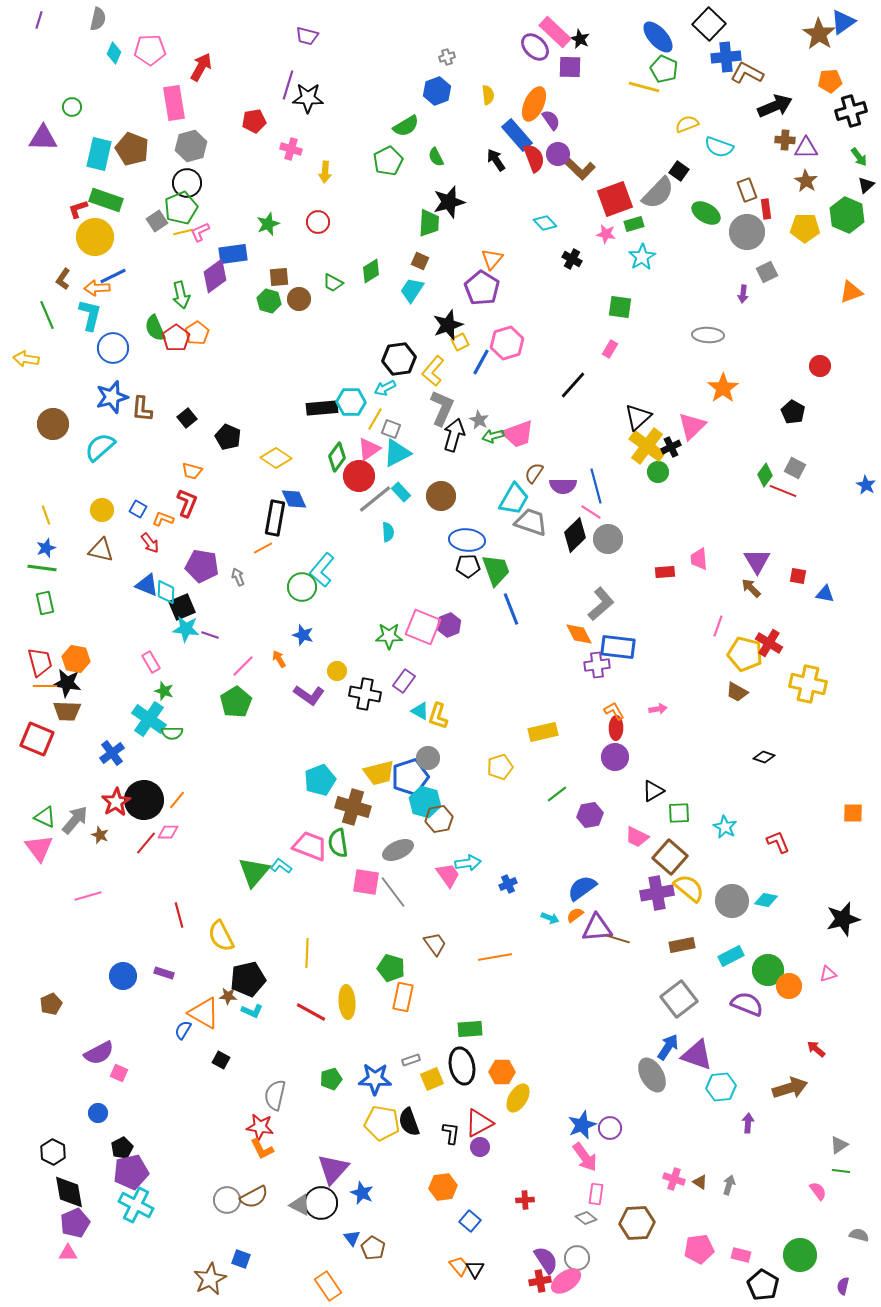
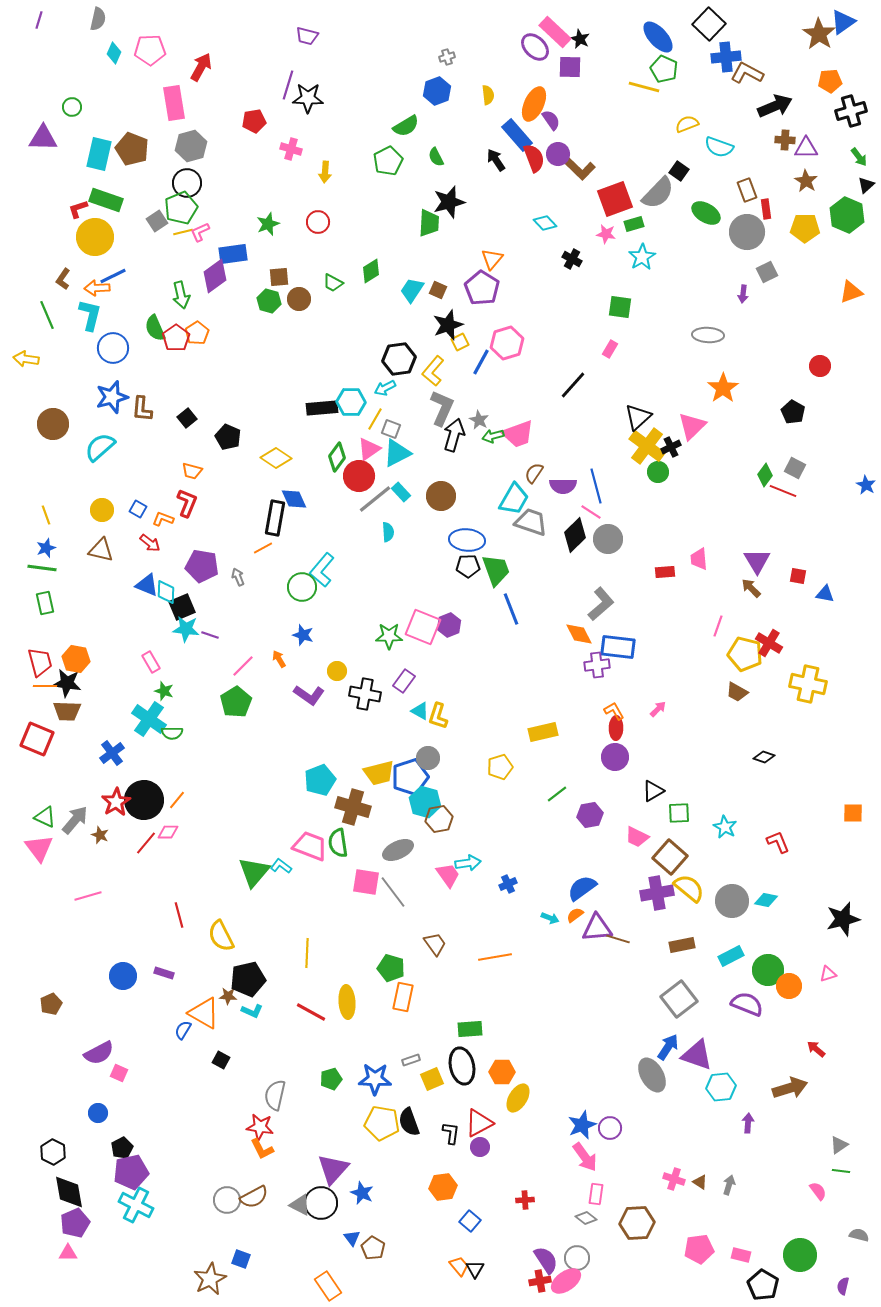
brown square at (420, 261): moved 18 px right, 29 px down
red arrow at (150, 543): rotated 15 degrees counterclockwise
pink arrow at (658, 709): rotated 36 degrees counterclockwise
